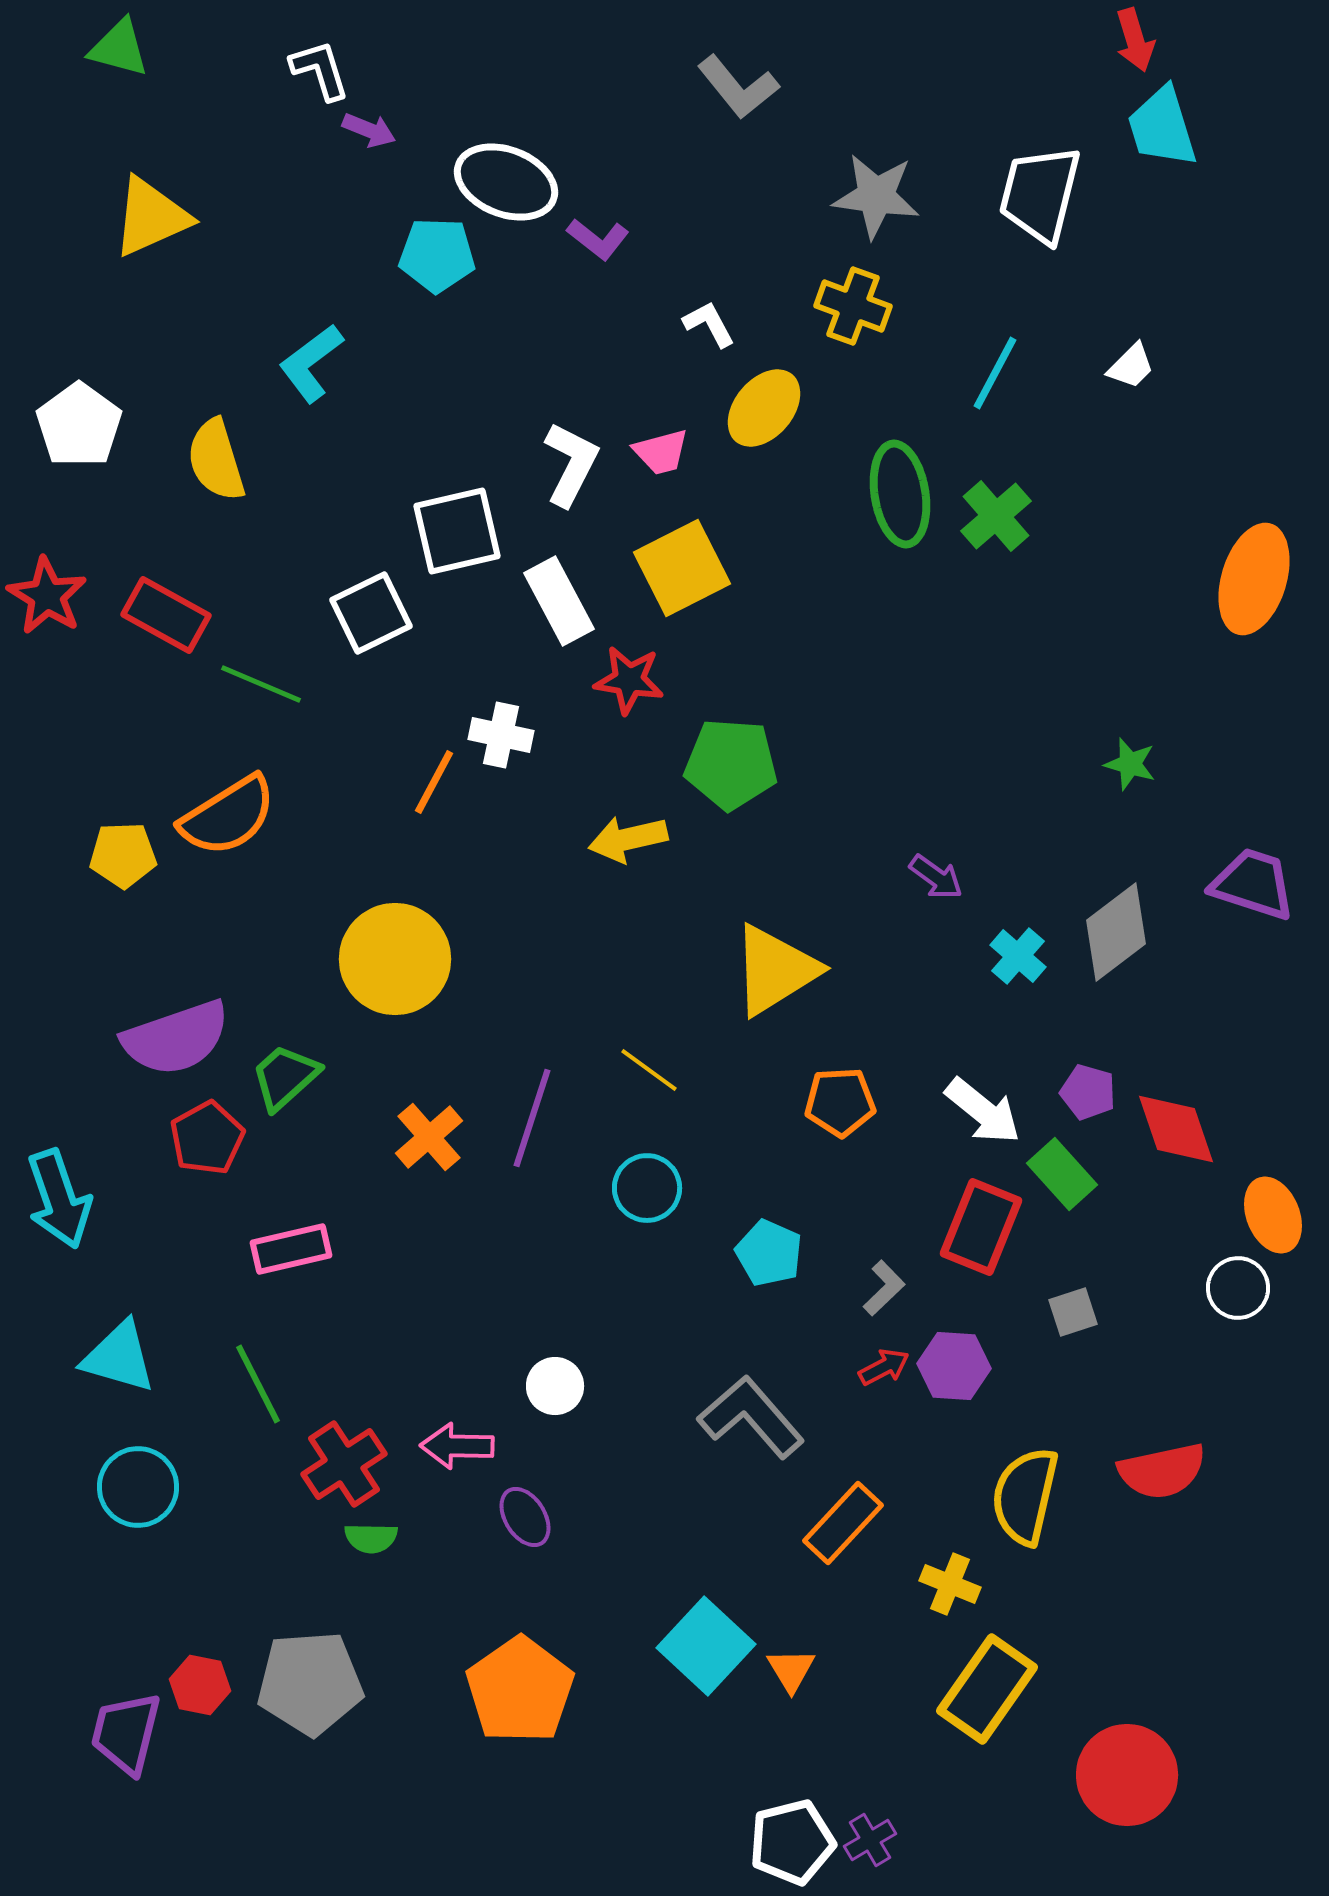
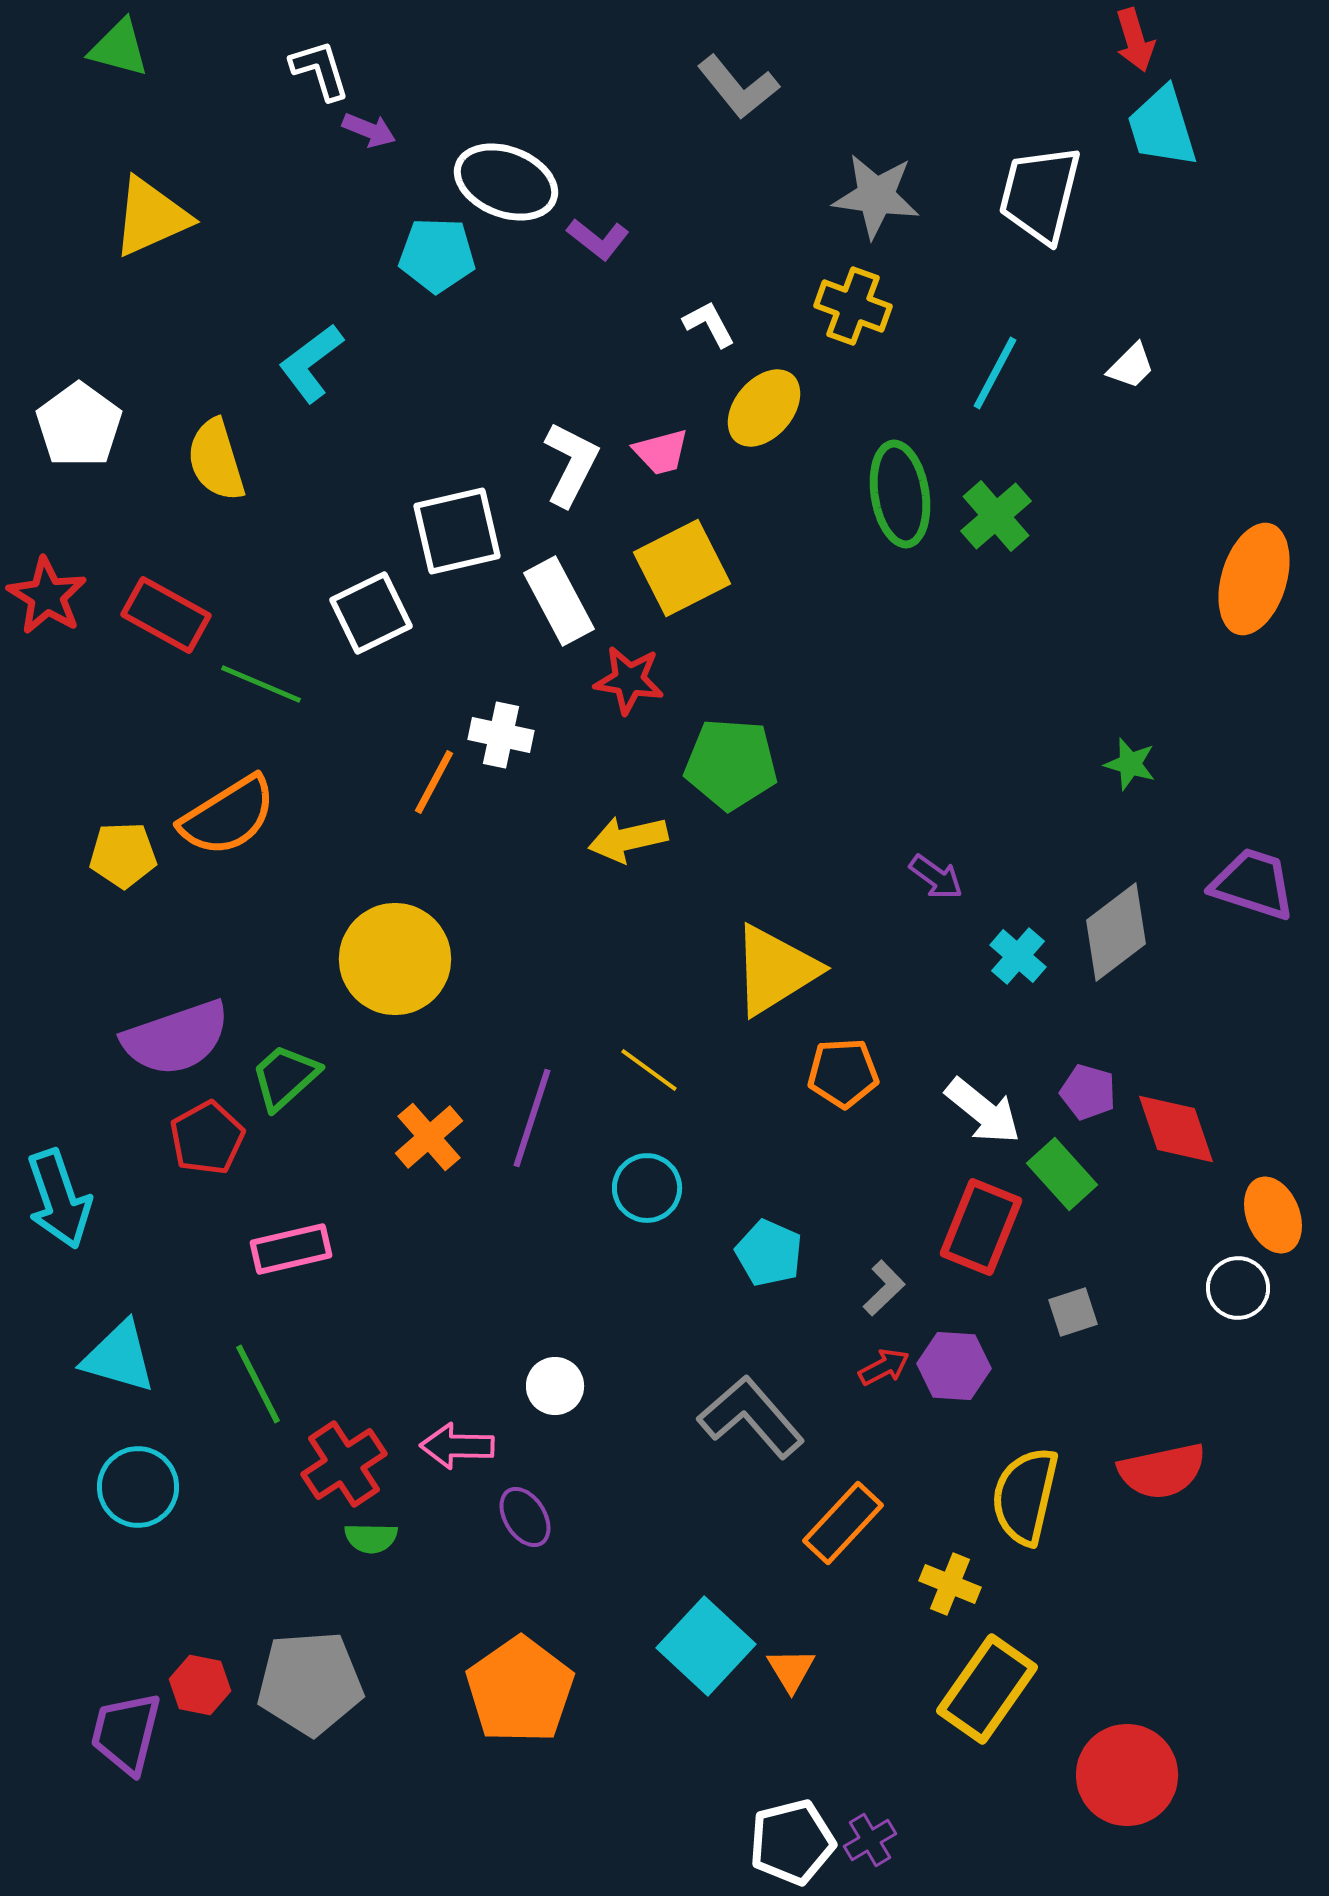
orange pentagon at (840, 1102): moved 3 px right, 29 px up
